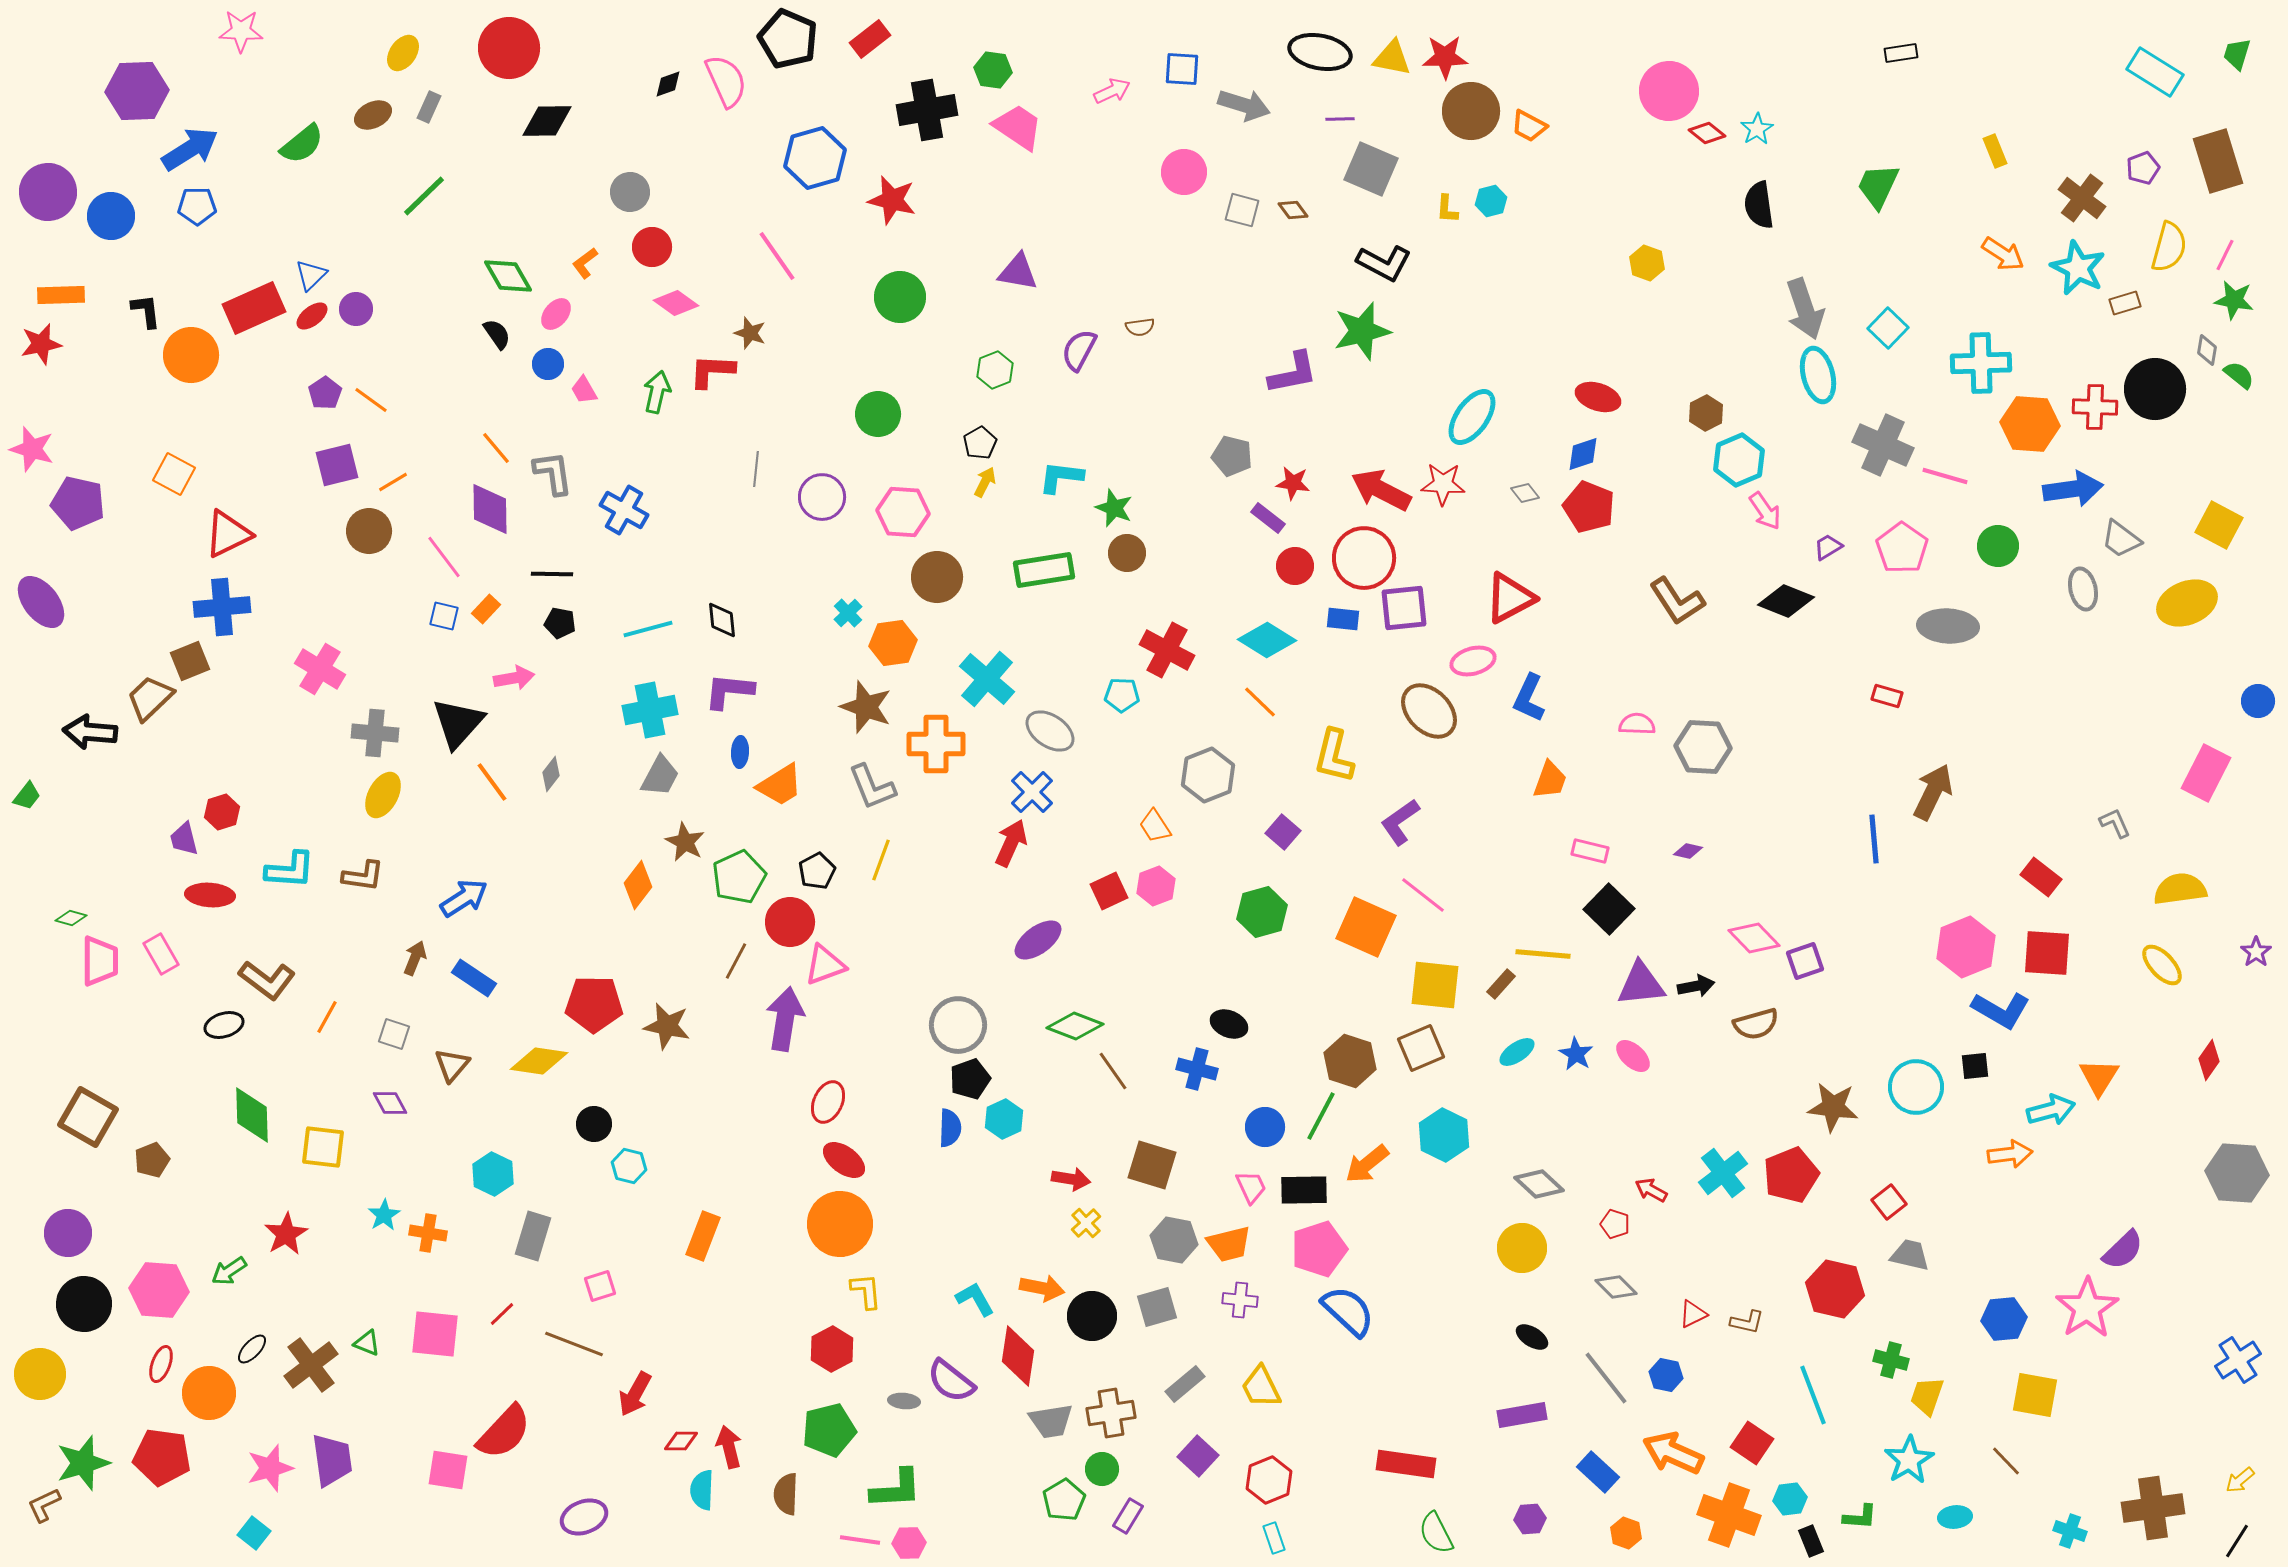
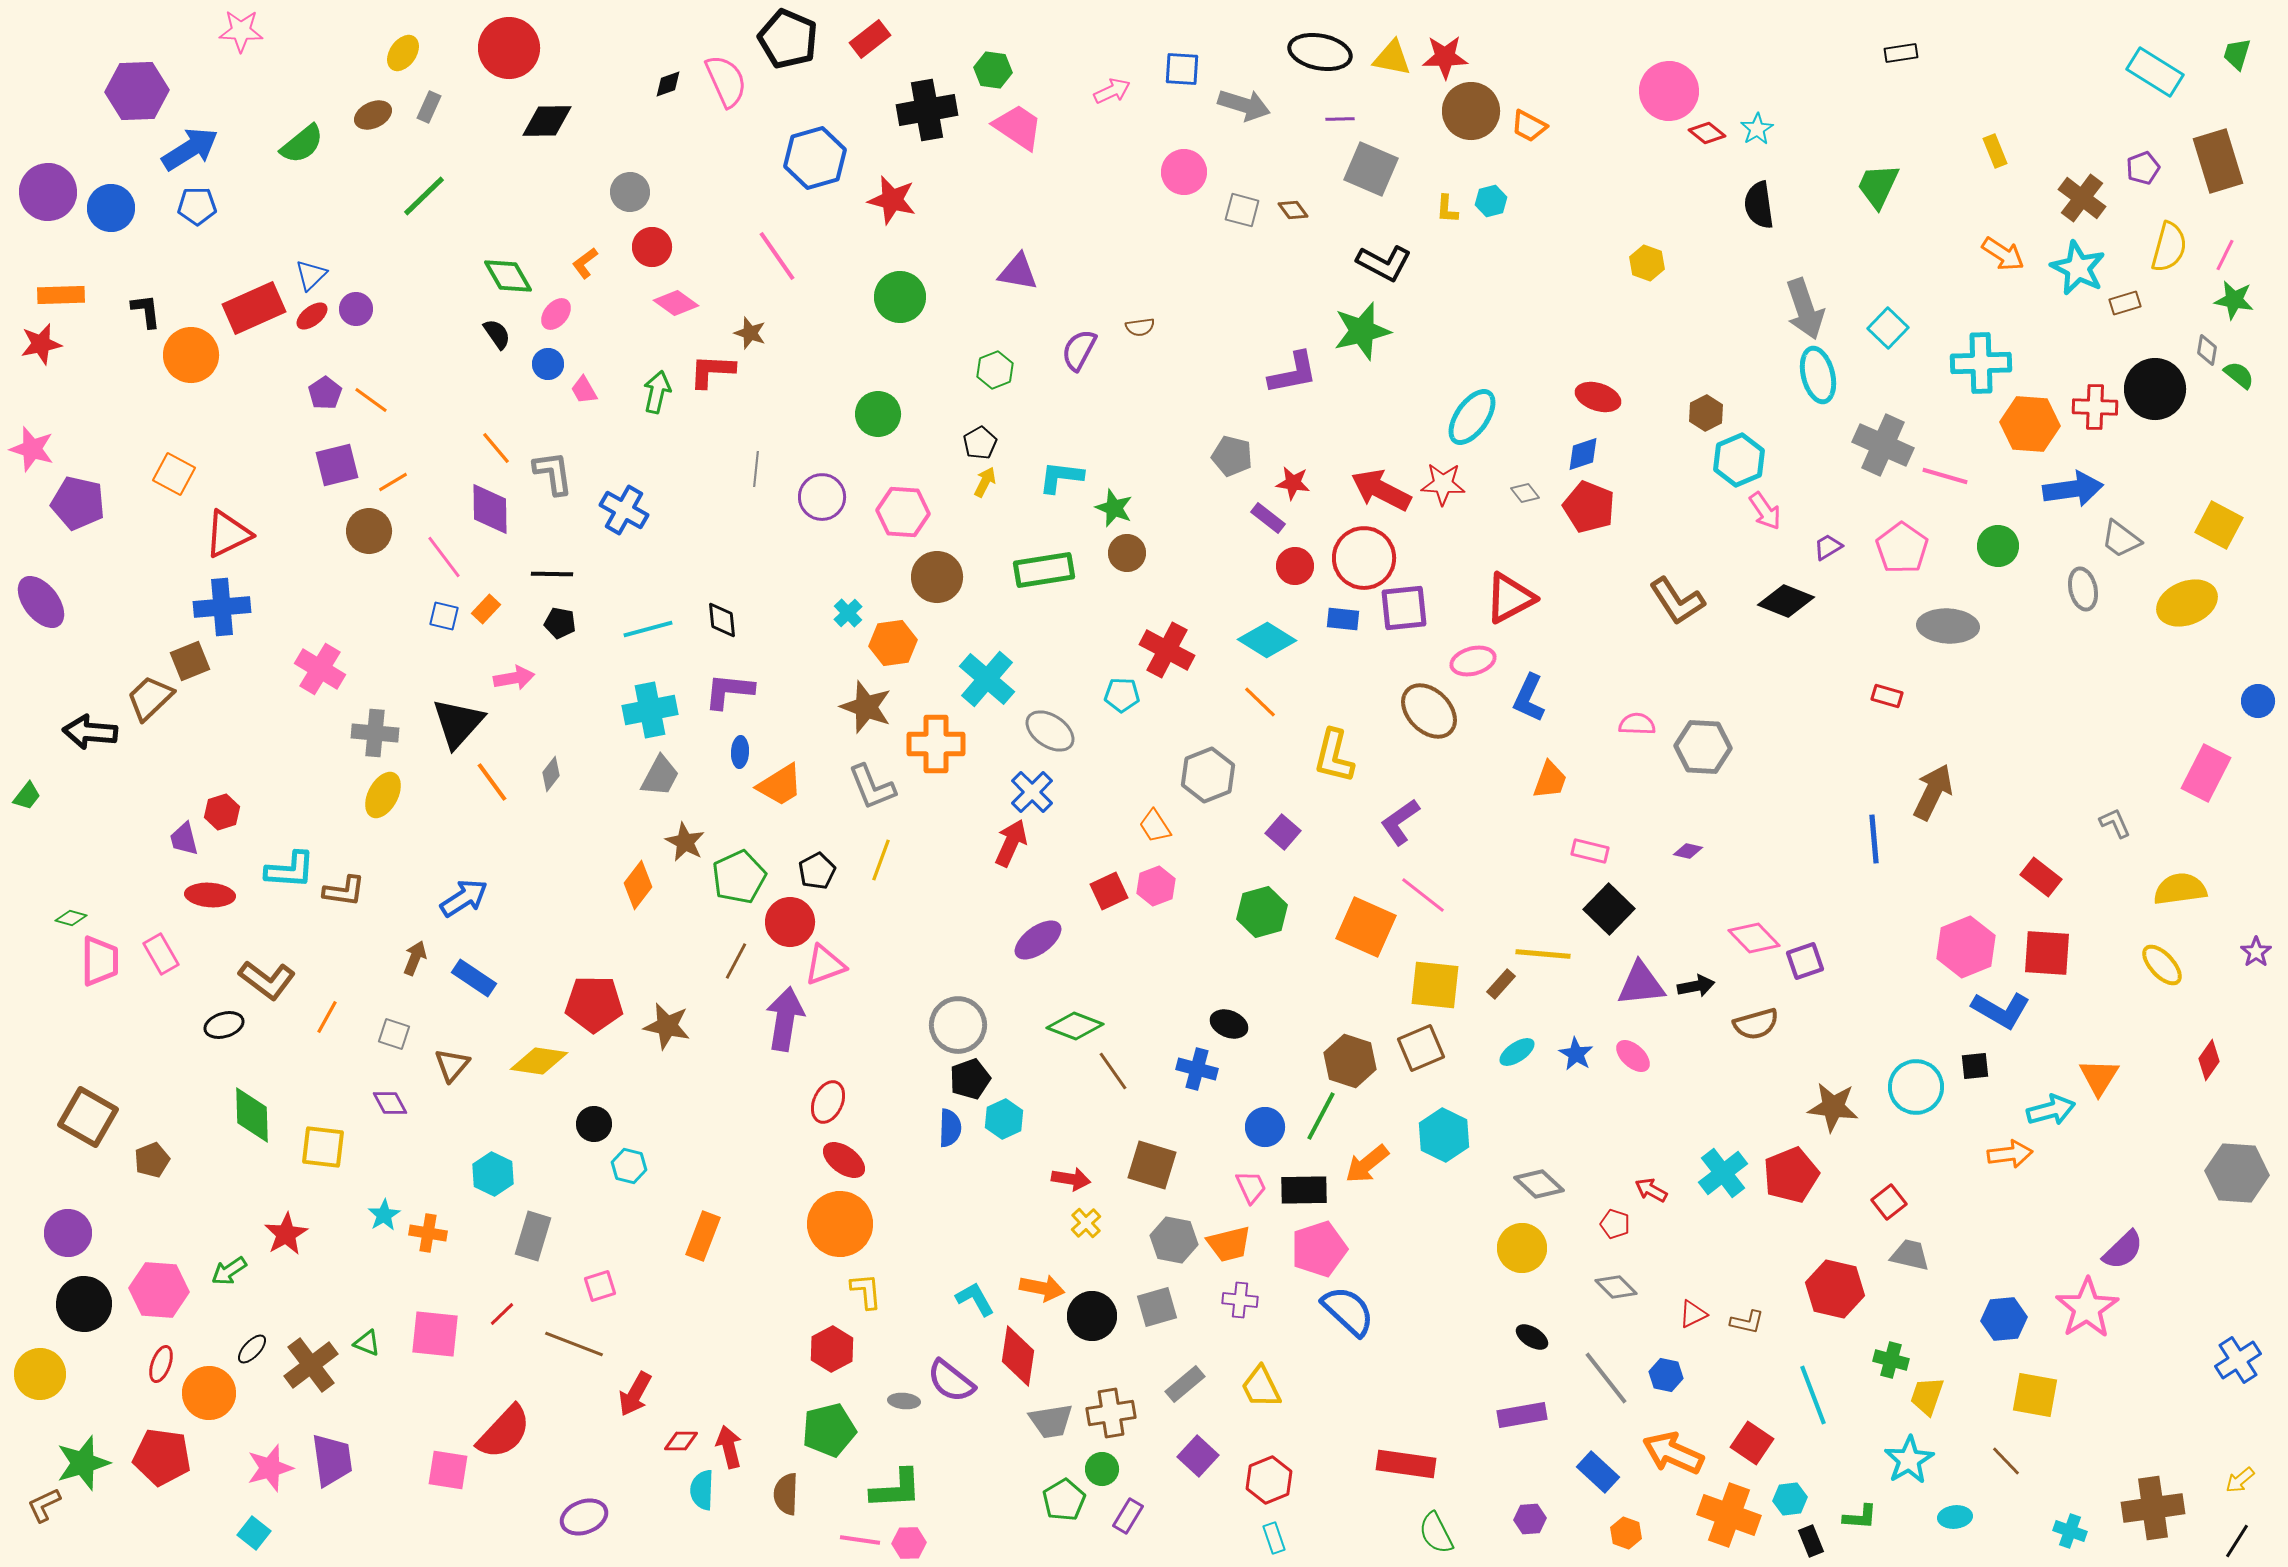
blue circle at (111, 216): moved 8 px up
brown L-shape at (363, 876): moved 19 px left, 15 px down
